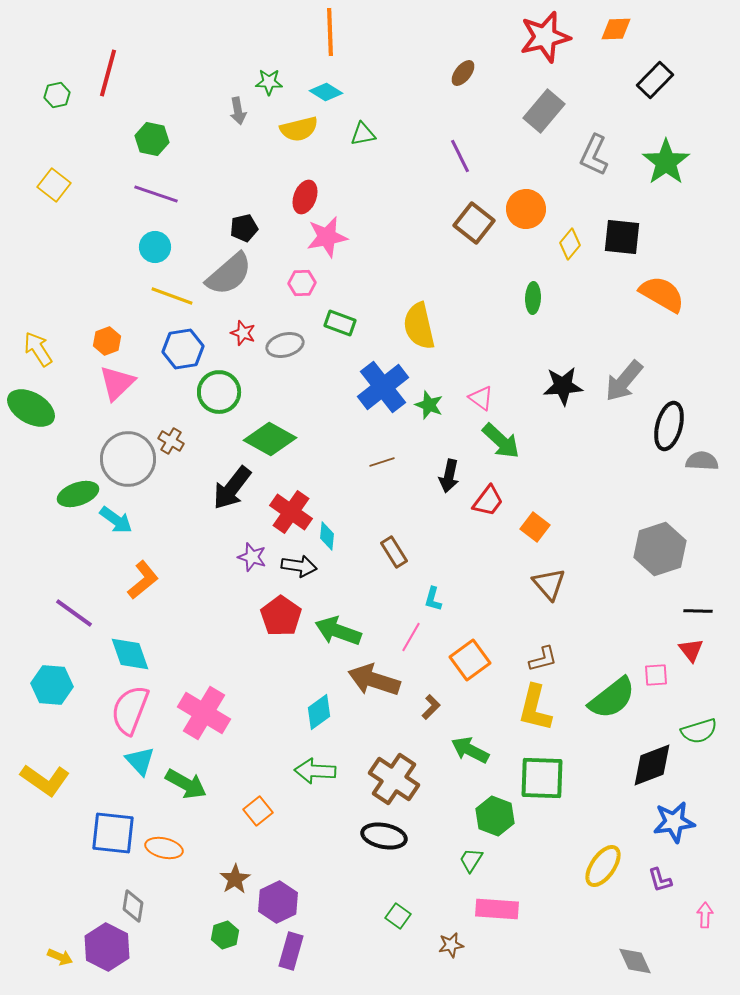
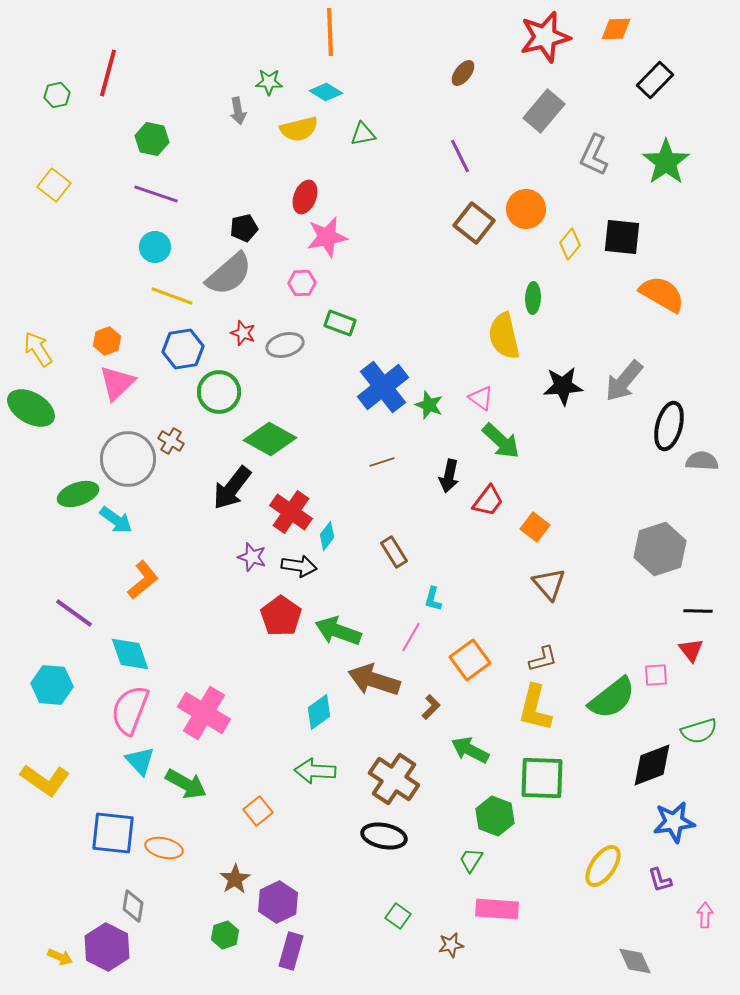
yellow semicircle at (419, 326): moved 85 px right, 10 px down
cyan diamond at (327, 536): rotated 32 degrees clockwise
